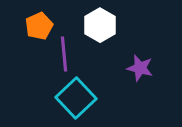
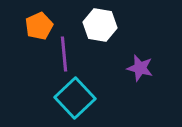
white hexagon: rotated 20 degrees counterclockwise
cyan square: moved 1 px left
